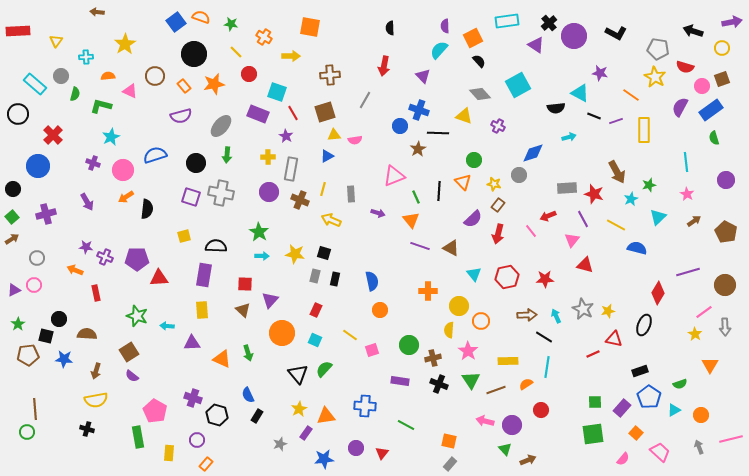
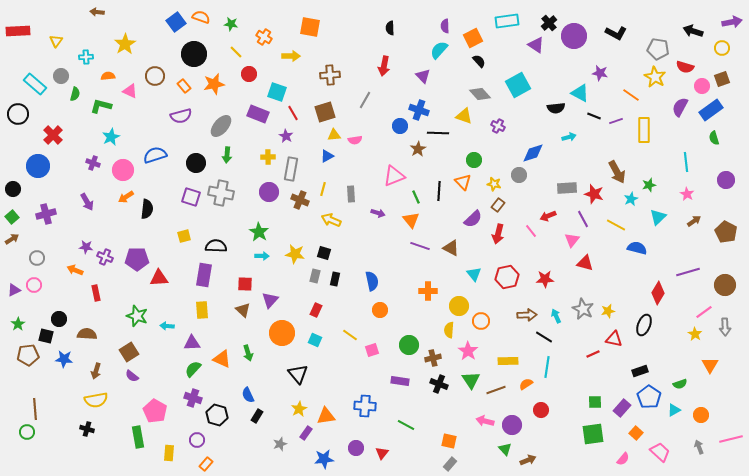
red triangle at (585, 265): moved 2 px up
green semicircle at (324, 369): moved 131 px left
